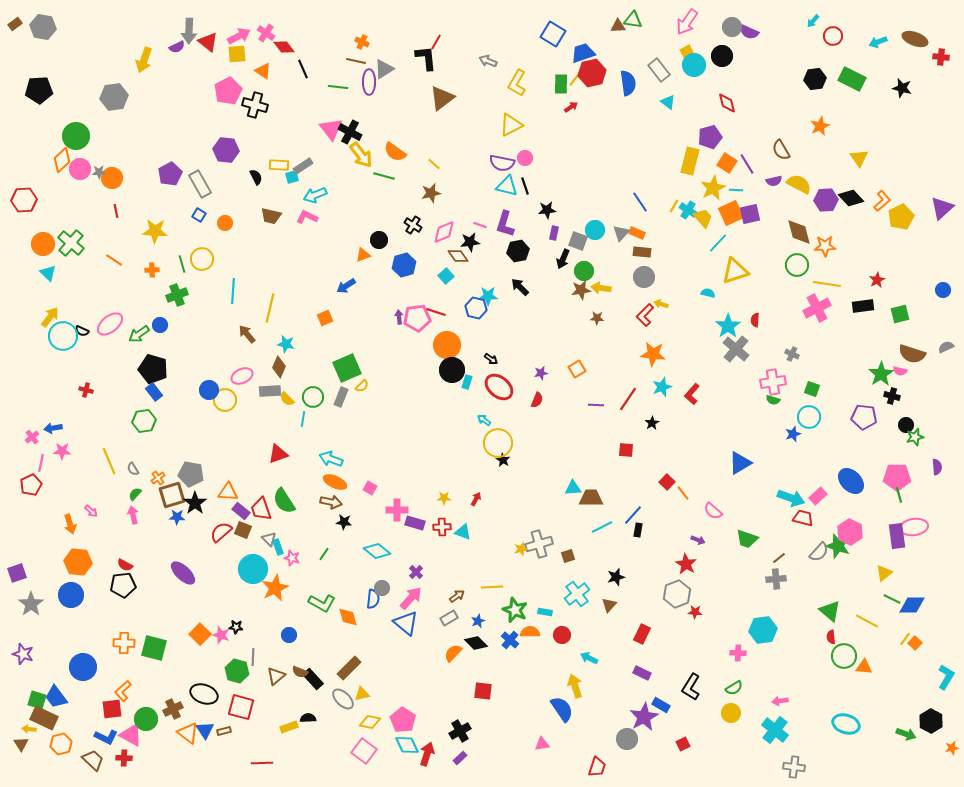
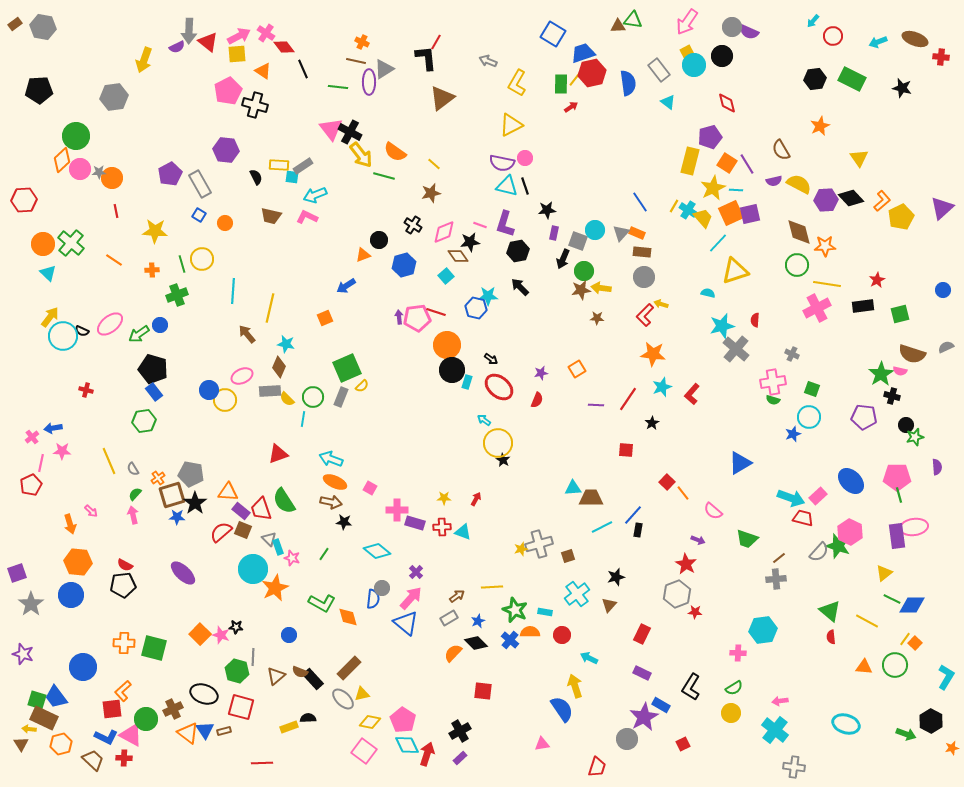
cyan square at (292, 177): rotated 24 degrees clockwise
cyan star at (728, 326): moved 6 px left; rotated 20 degrees clockwise
green circle at (844, 656): moved 51 px right, 9 px down
